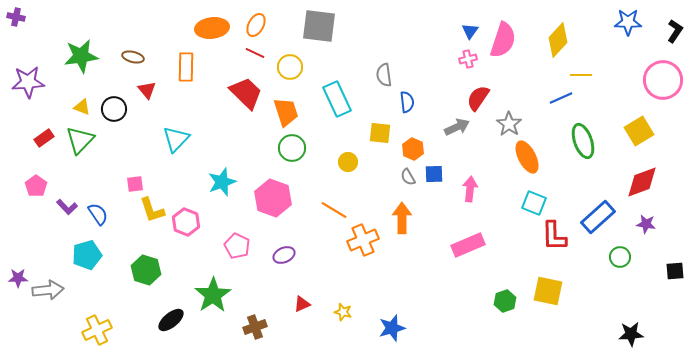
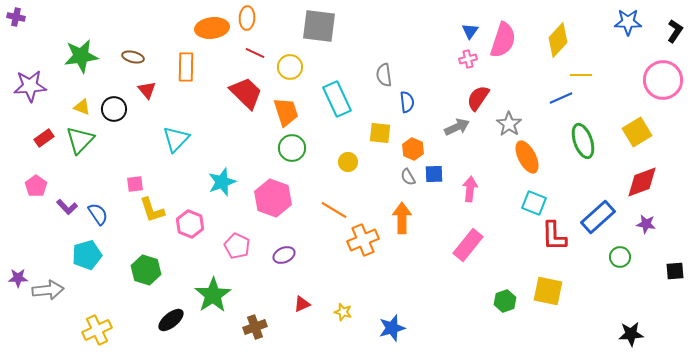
orange ellipse at (256, 25): moved 9 px left, 7 px up; rotated 25 degrees counterclockwise
purple star at (28, 82): moved 2 px right, 4 px down
yellow square at (639, 131): moved 2 px left, 1 px down
pink hexagon at (186, 222): moved 4 px right, 2 px down
pink rectangle at (468, 245): rotated 28 degrees counterclockwise
